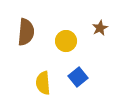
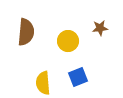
brown star: rotated 21 degrees clockwise
yellow circle: moved 2 px right
blue square: rotated 18 degrees clockwise
